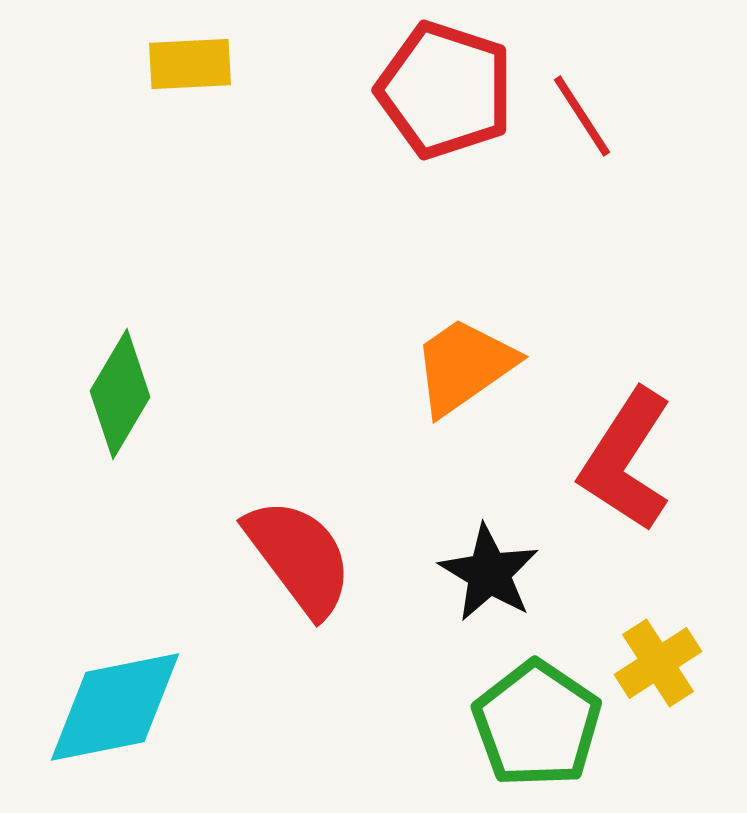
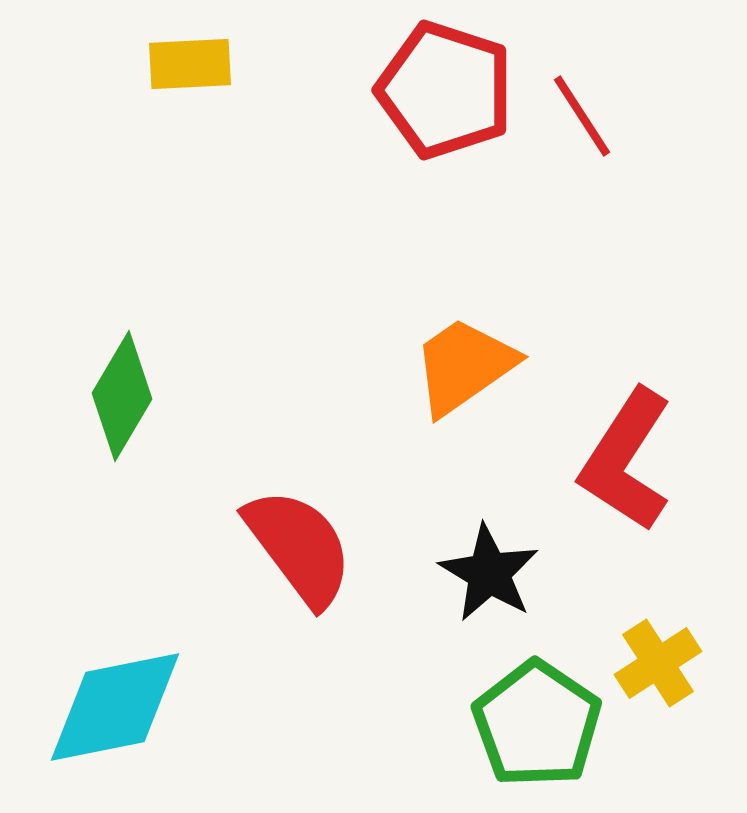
green diamond: moved 2 px right, 2 px down
red semicircle: moved 10 px up
